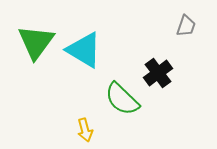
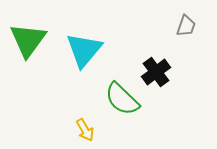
green triangle: moved 8 px left, 2 px up
cyan triangle: rotated 39 degrees clockwise
black cross: moved 2 px left, 1 px up
yellow arrow: rotated 15 degrees counterclockwise
